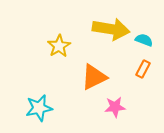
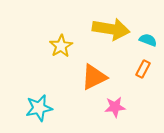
cyan semicircle: moved 4 px right
yellow star: moved 2 px right
